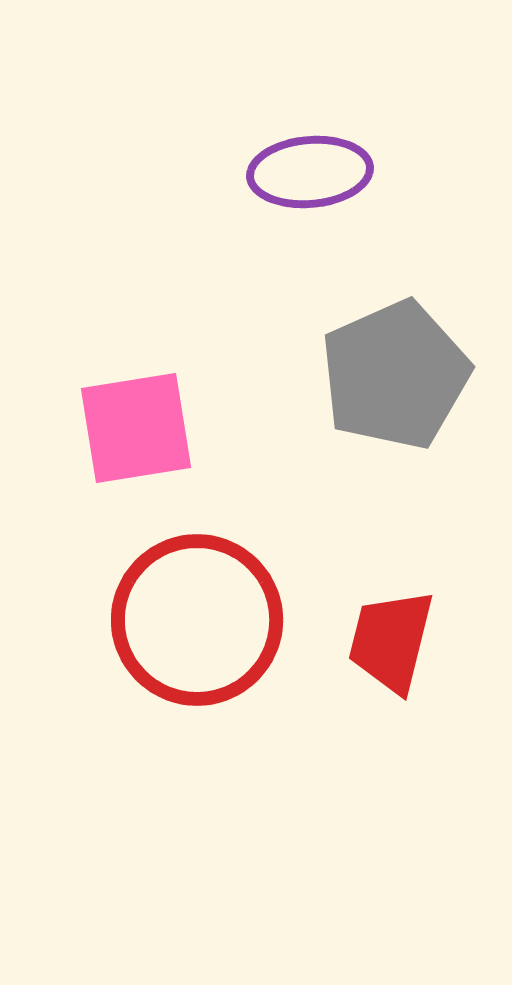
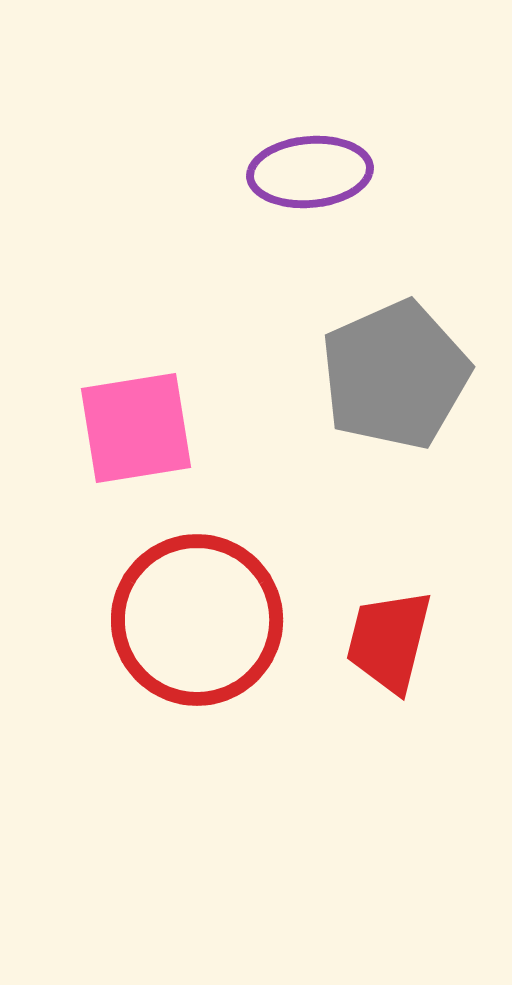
red trapezoid: moved 2 px left
